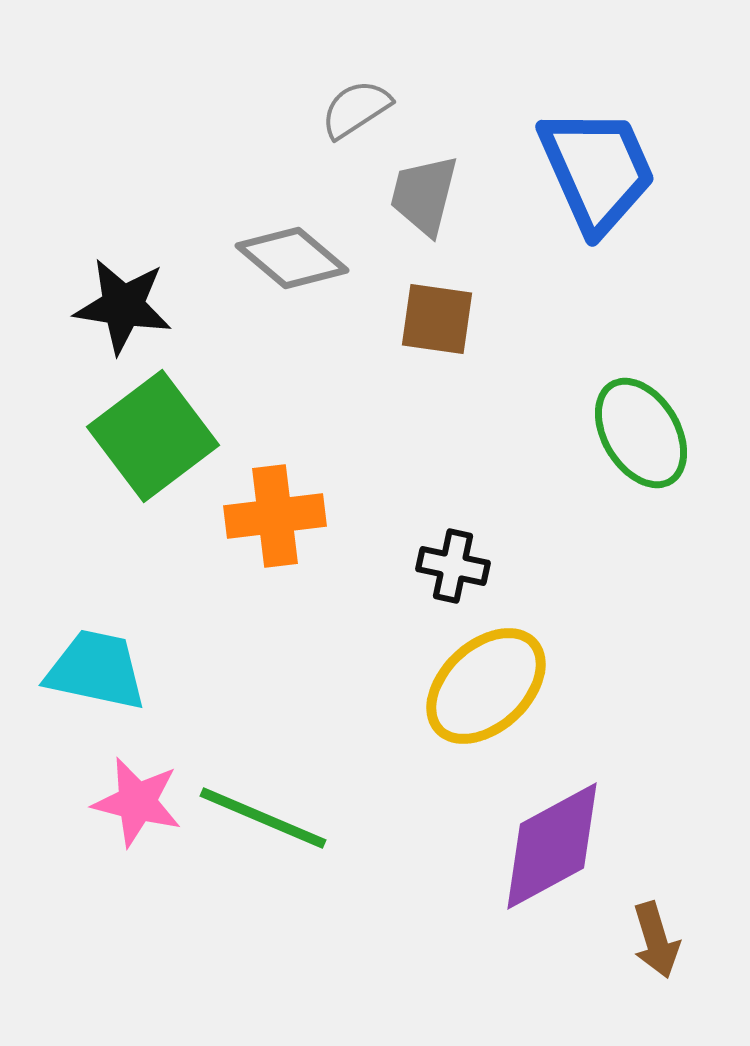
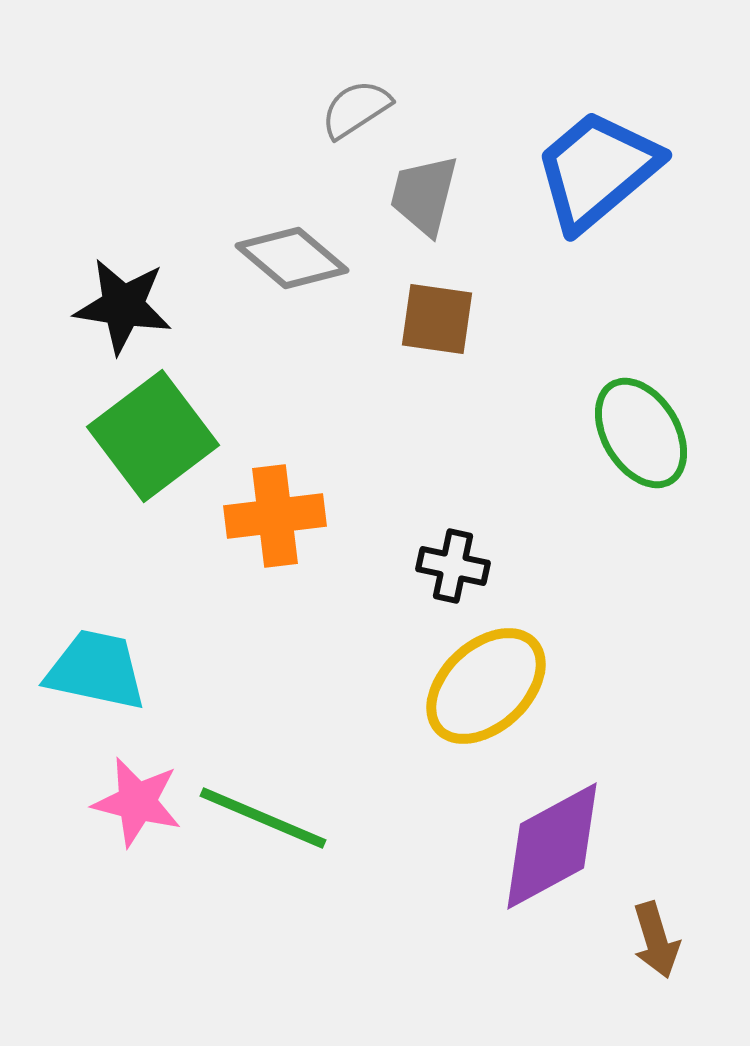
blue trapezoid: rotated 106 degrees counterclockwise
